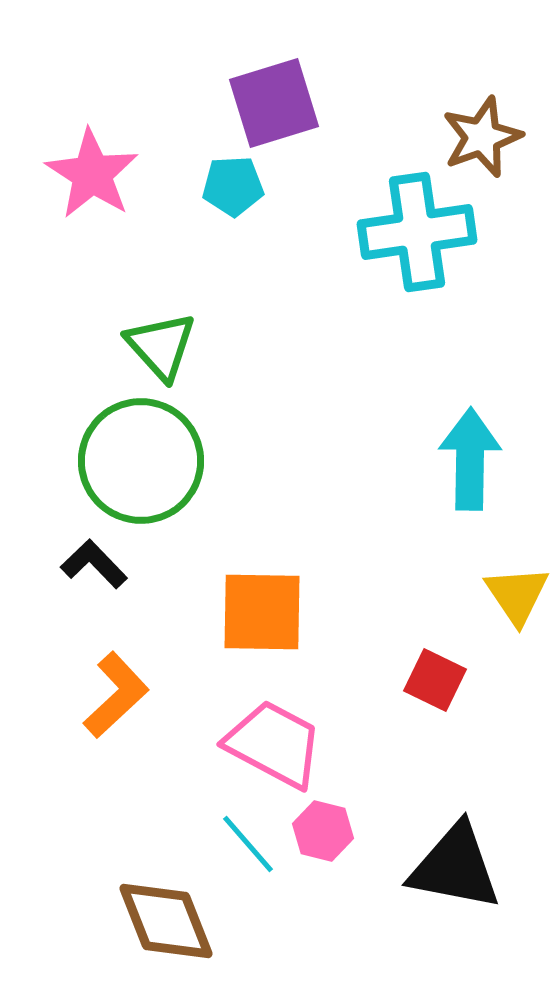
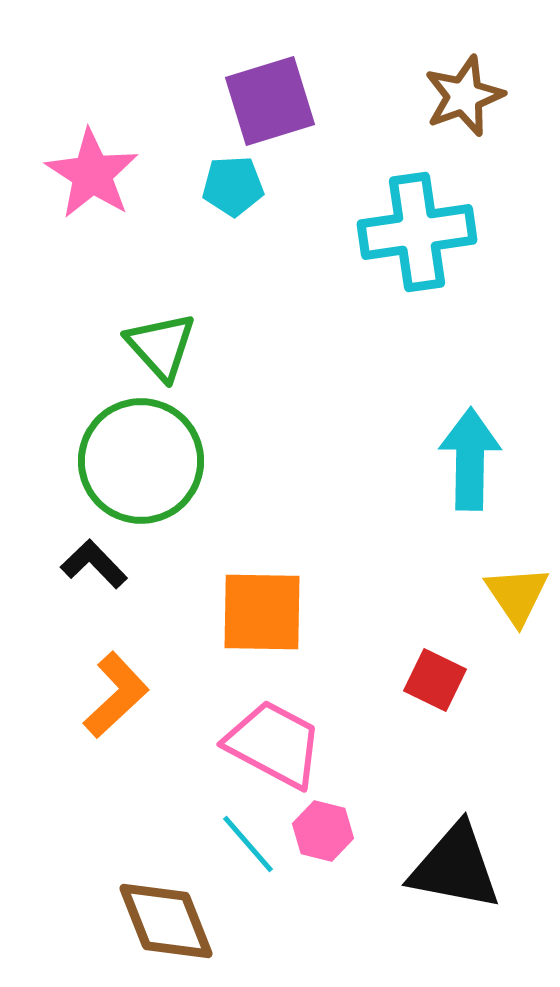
purple square: moved 4 px left, 2 px up
brown star: moved 18 px left, 41 px up
